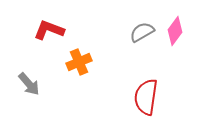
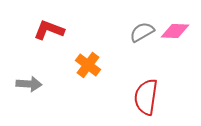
pink diamond: rotated 56 degrees clockwise
orange cross: moved 9 px right, 3 px down; rotated 30 degrees counterclockwise
gray arrow: rotated 45 degrees counterclockwise
